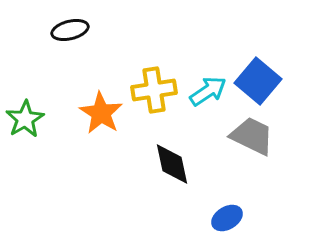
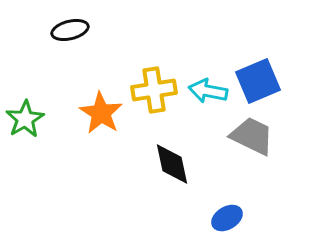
blue square: rotated 27 degrees clockwise
cyan arrow: rotated 135 degrees counterclockwise
